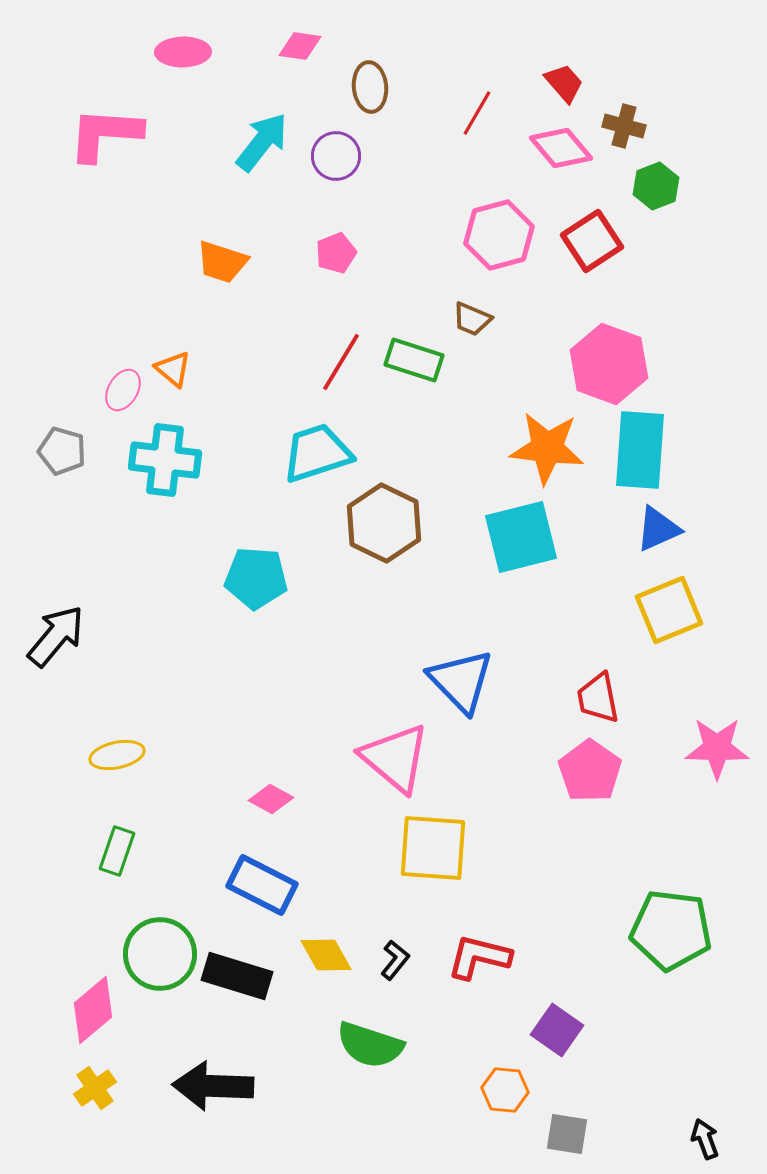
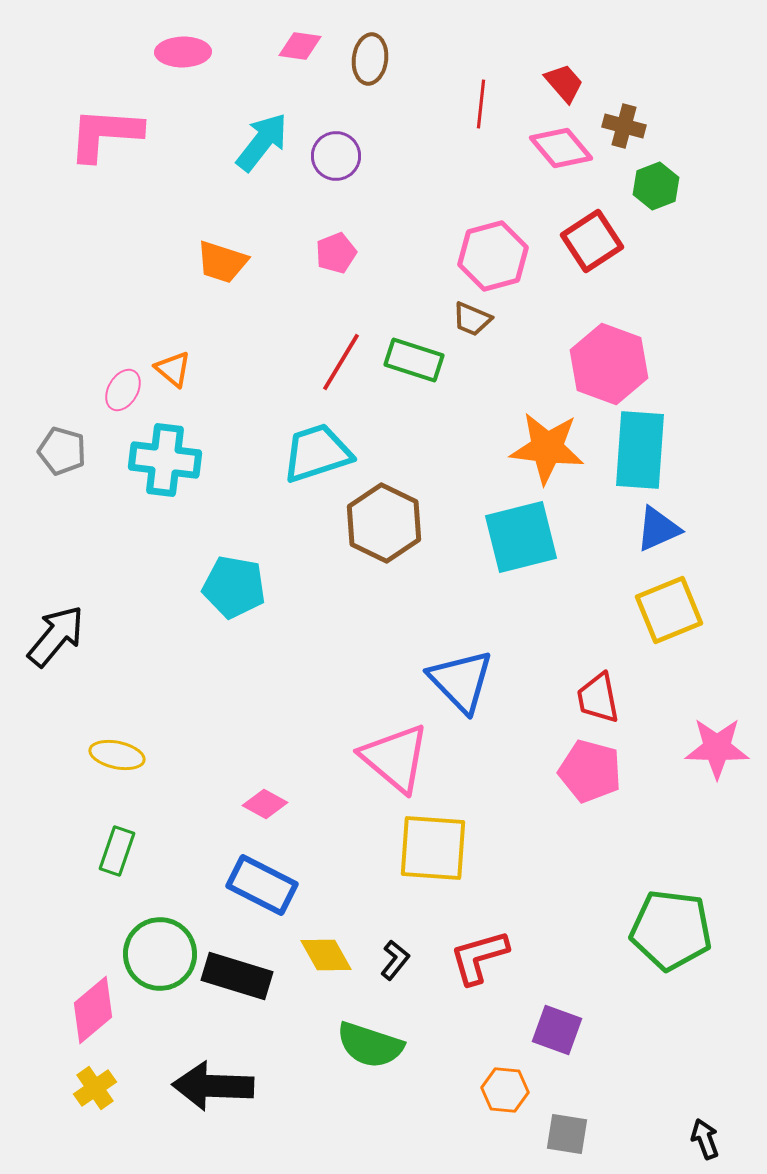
brown ellipse at (370, 87): moved 28 px up; rotated 12 degrees clockwise
red line at (477, 113): moved 4 px right, 9 px up; rotated 24 degrees counterclockwise
pink hexagon at (499, 235): moved 6 px left, 21 px down
cyan pentagon at (256, 578): moved 22 px left, 9 px down; rotated 6 degrees clockwise
yellow ellipse at (117, 755): rotated 24 degrees clockwise
pink pentagon at (590, 771): rotated 20 degrees counterclockwise
pink diamond at (271, 799): moved 6 px left, 5 px down
red L-shape at (479, 957): rotated 30 degrees counterclockwise
purple square at (557, 1030): rotated 15 degrees counterclockwise
